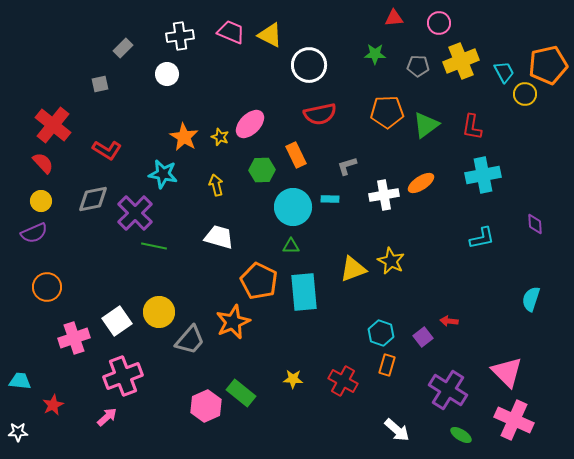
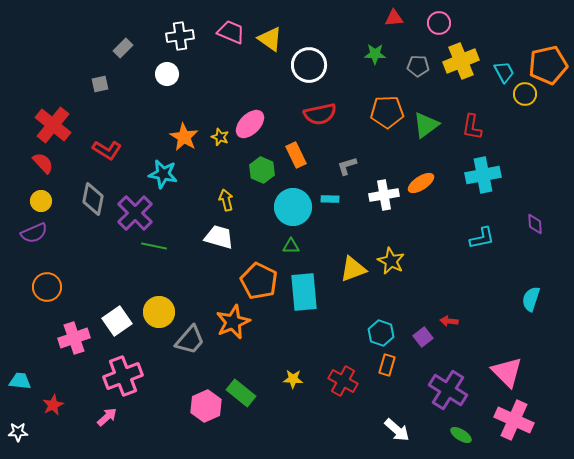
yellow triangle at (270, 35): moved 4 px down; rotated 8 degrees clockwise
green hexagon at (262, 170): rotated 25 degrees clockwise
yellow arrow at (216, 185): moved 10 px right, 15 px down
gray diamond at (93, 199): rotated 68 degrees counterclockwise
